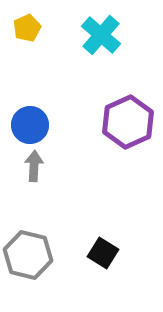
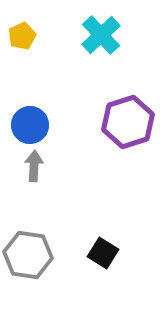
yellow pentagon: moved 5 px left, 8 px down
cyan cross: rotated 6 degrees clockwise
purple hexagon: rotated 6 degrees clockwise
gray hexagon: rotated 6 degrees counterclockwise
